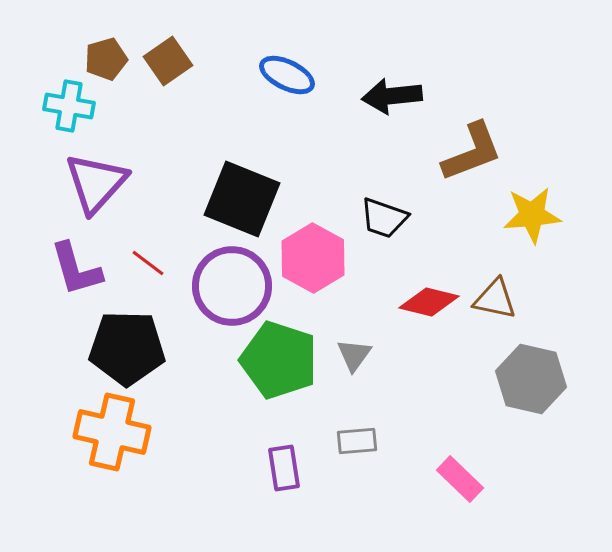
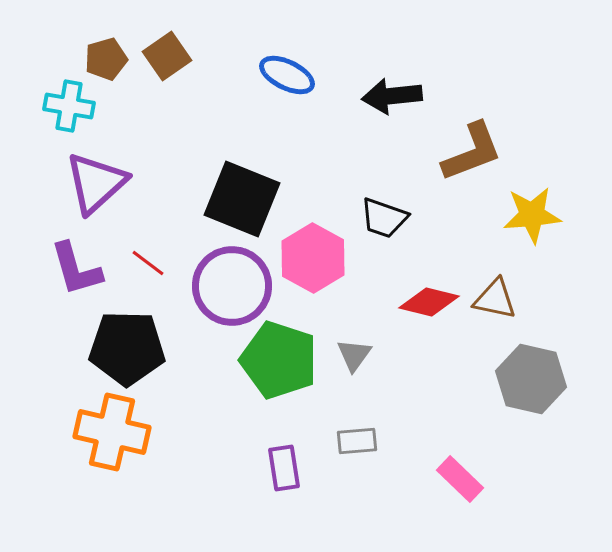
brown square: moved 1 px left, 5 px up
purple triangle: rotated 6 degrees clockwise
